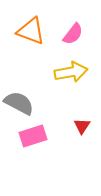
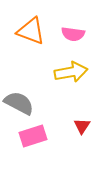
pink semicircle: rotated 60 degrees clockwise
